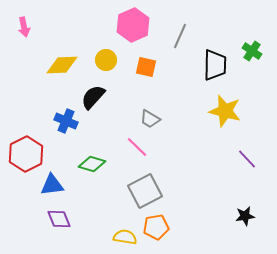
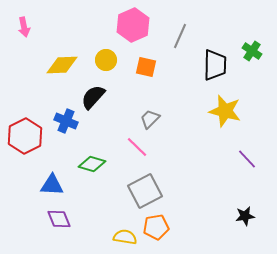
gray trapezoid: rotated 105 degrees clockwise
red hexagon: moved 1 px left, 18 px up
blue triangle: rotated 10 degrees clockwise
